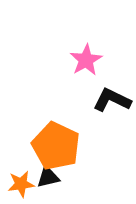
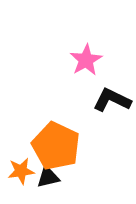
orange star: moved 13 px up
